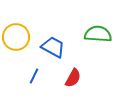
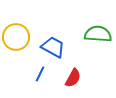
blue line: moved 6 px right, 2 px up
